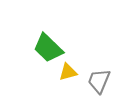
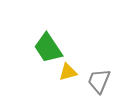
green trapezoid: rotated 12 degrees clockwise
